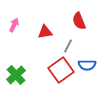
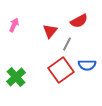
red semicircle: rotated 96 degrees counterclockwise
red triangle: moved 5 px right, 1 px up; rotated 42 degrees counterclockwise
gray line: moved 1 px left, 2 px up
green cross: moved 2 px down
